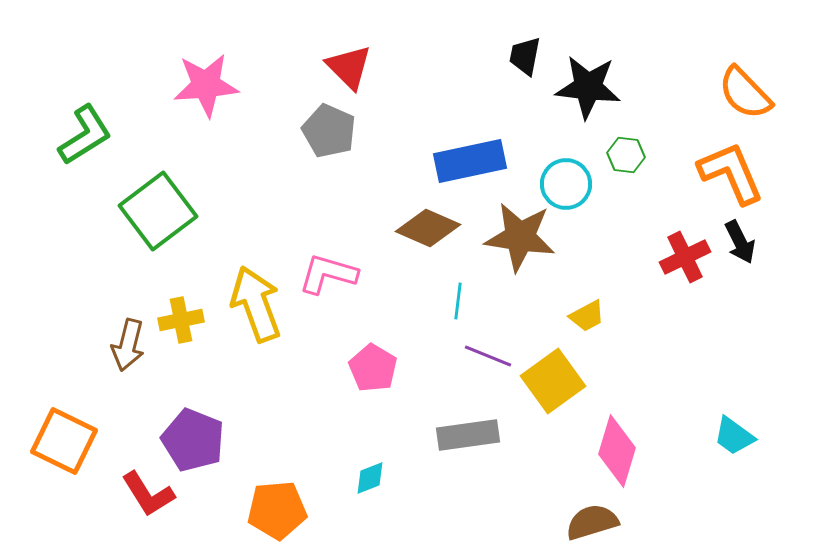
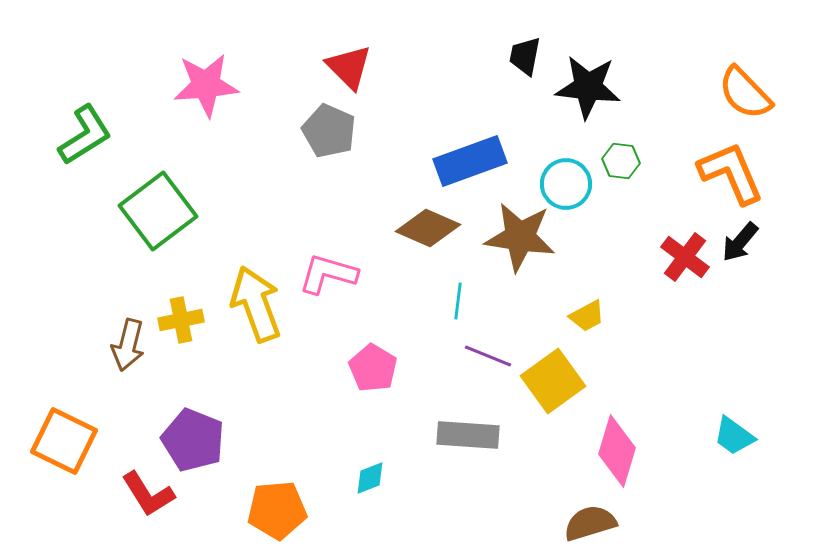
green hexagon: moved 5 px left, 6 px down
blue rectangle: rotated 8 degrees counterclockwise
black arrow: rotated 66 degrees clockwise
red cross: rotated 27 degrees counterclockwise
gray rectangle: rotated 12 degrees clockwise
brown semicircle: moved 2 px left, 1 px down
